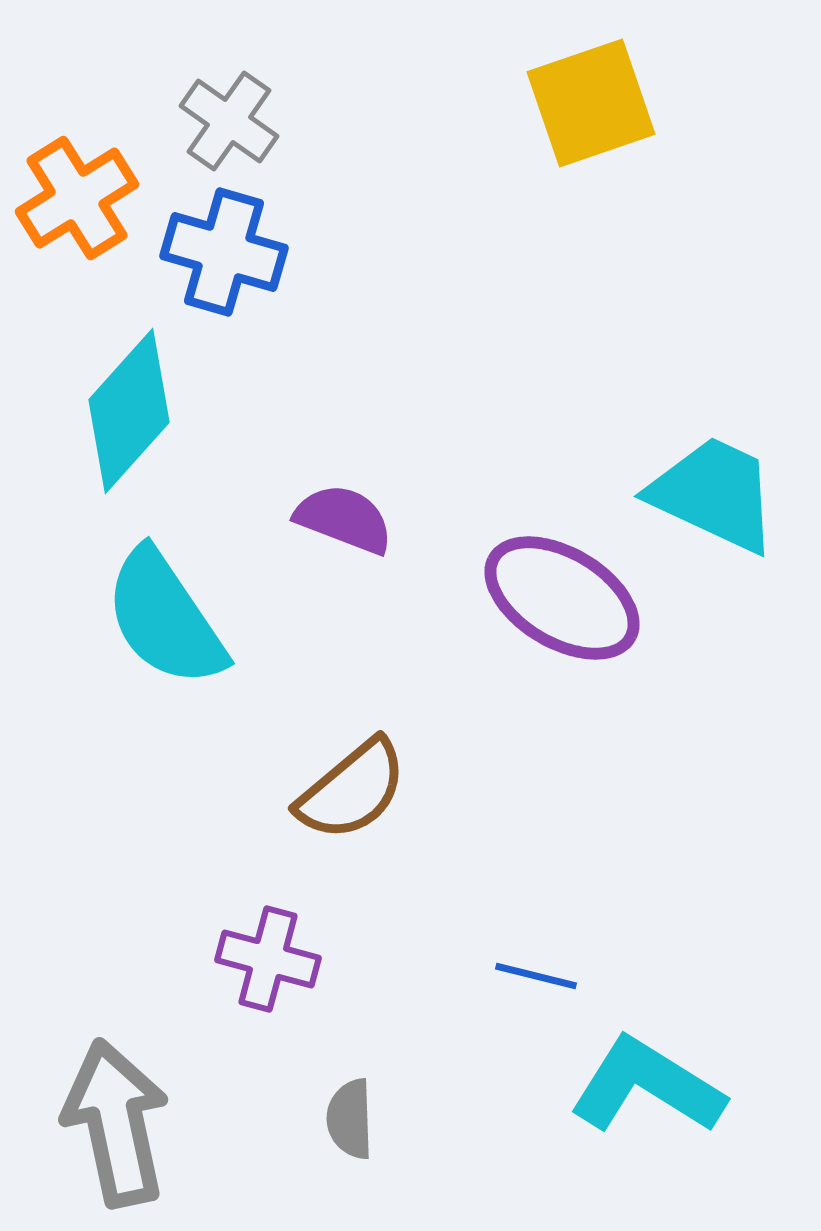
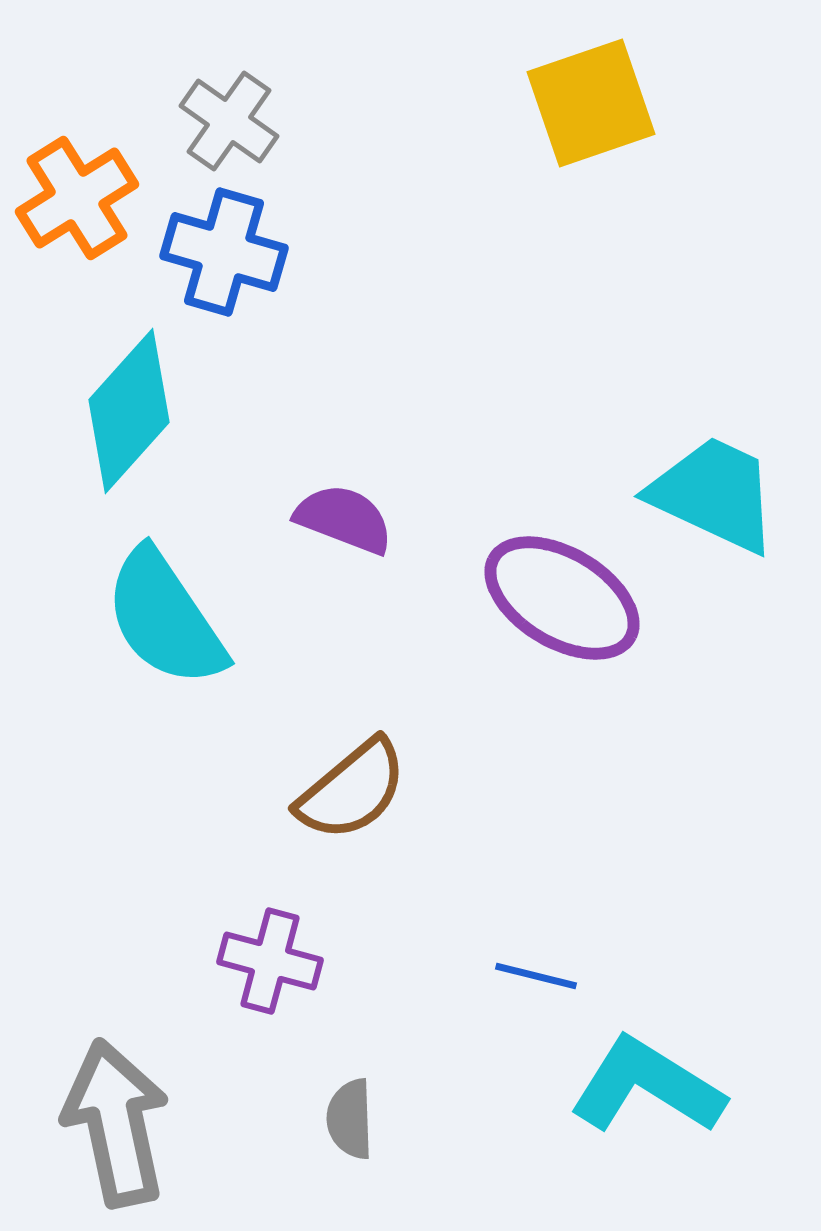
purple cross: moved 2 px right, 2 px down
